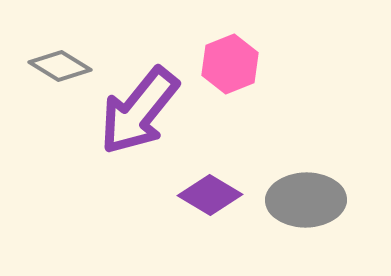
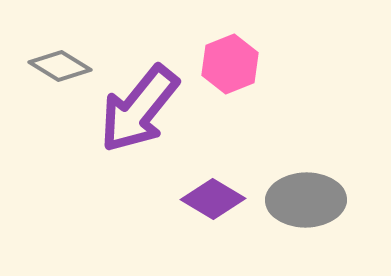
purple arrow: moved 2 px up
purple diamond: moved 3 px right, 4 px down
